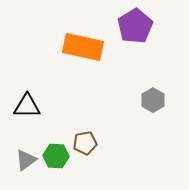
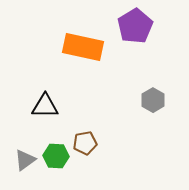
black triangle: moved 18 px right
gray triangle: moved 1 px left
